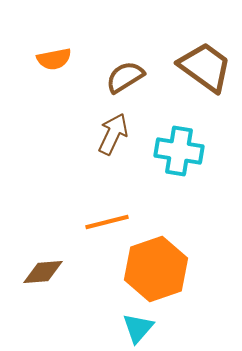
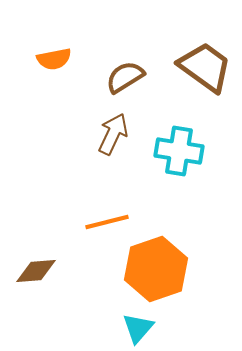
brown diamond: moved 7 px left, 1 px up
